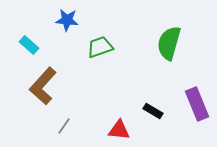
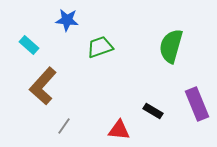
green semicircle: moved 2 px right, 3 px down
